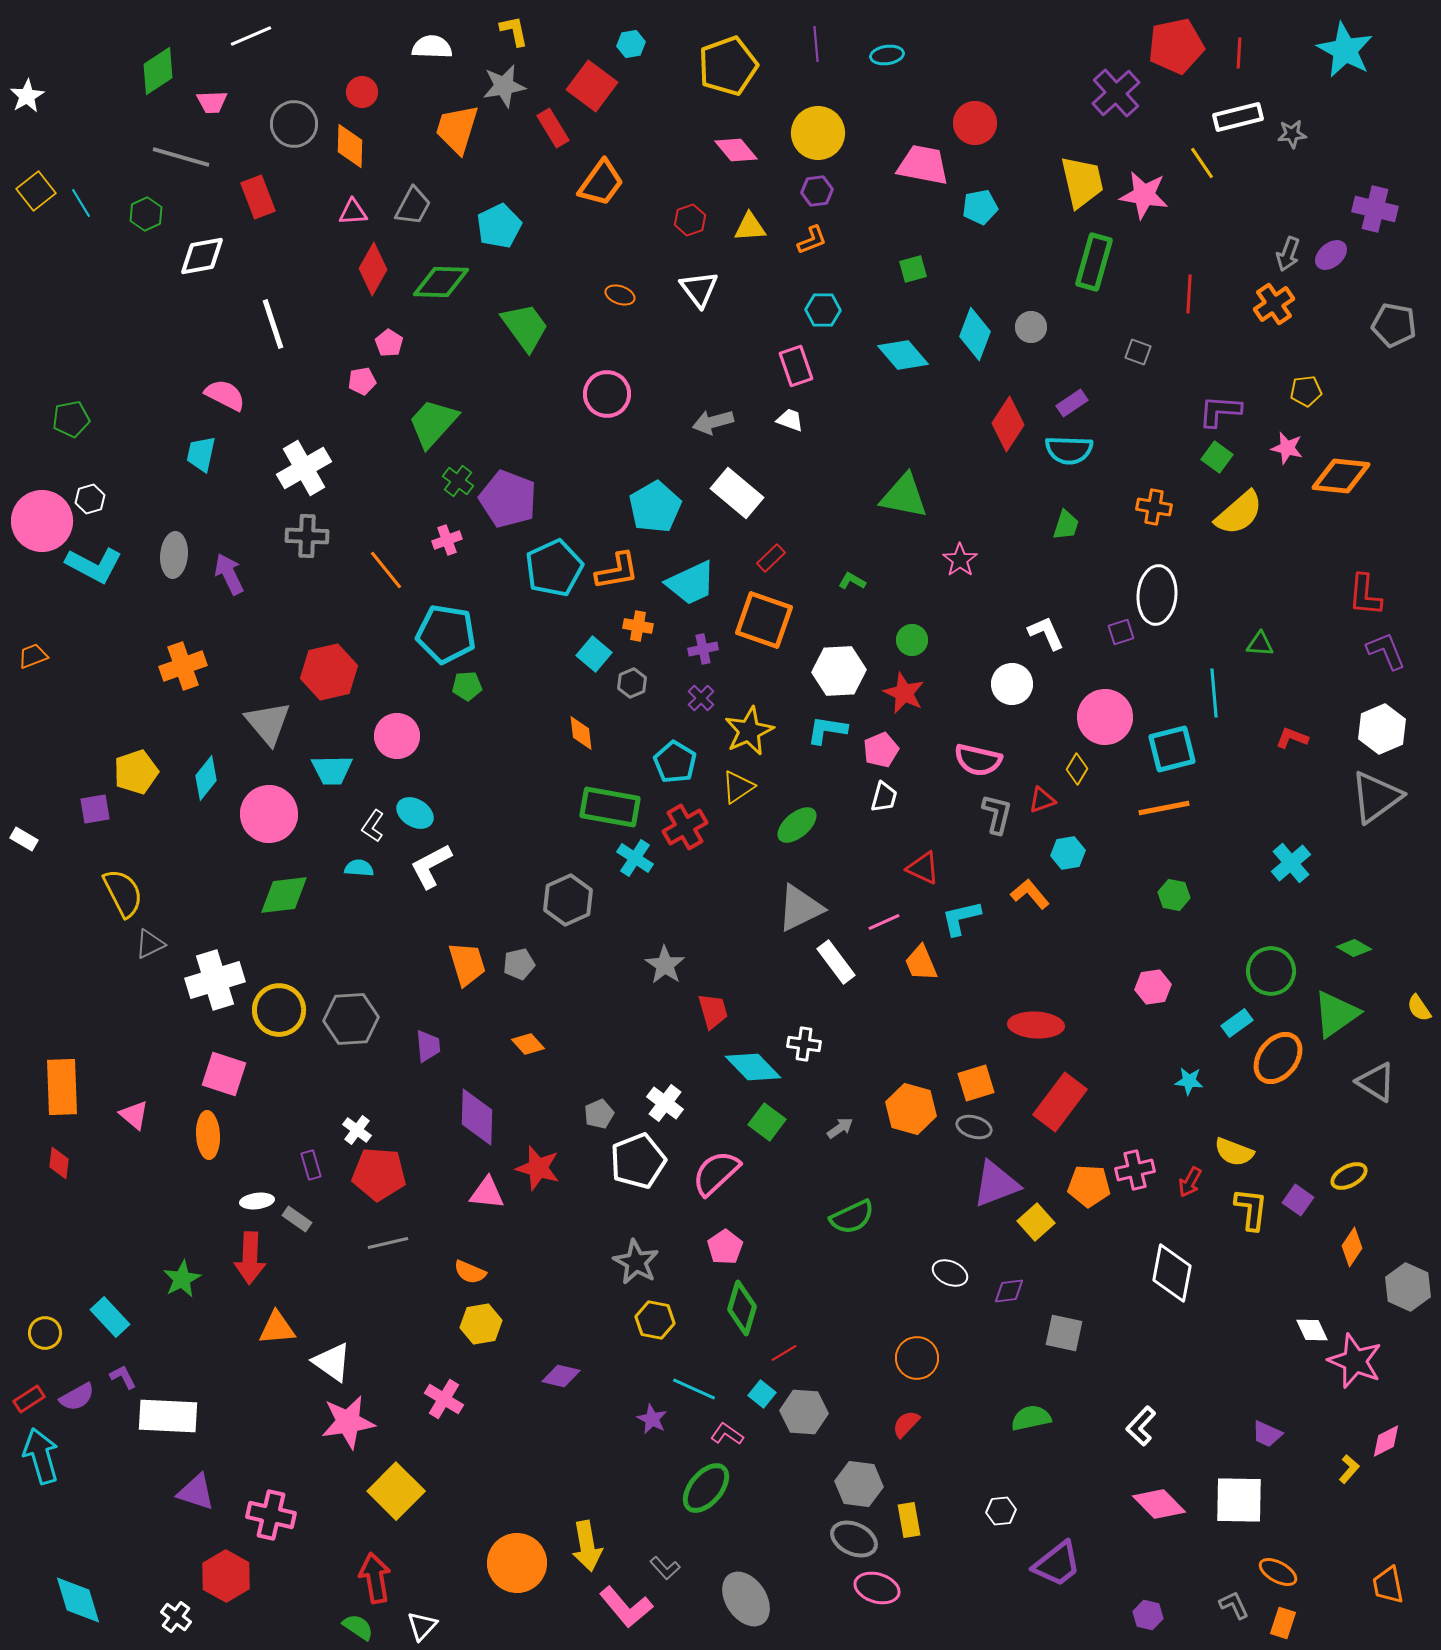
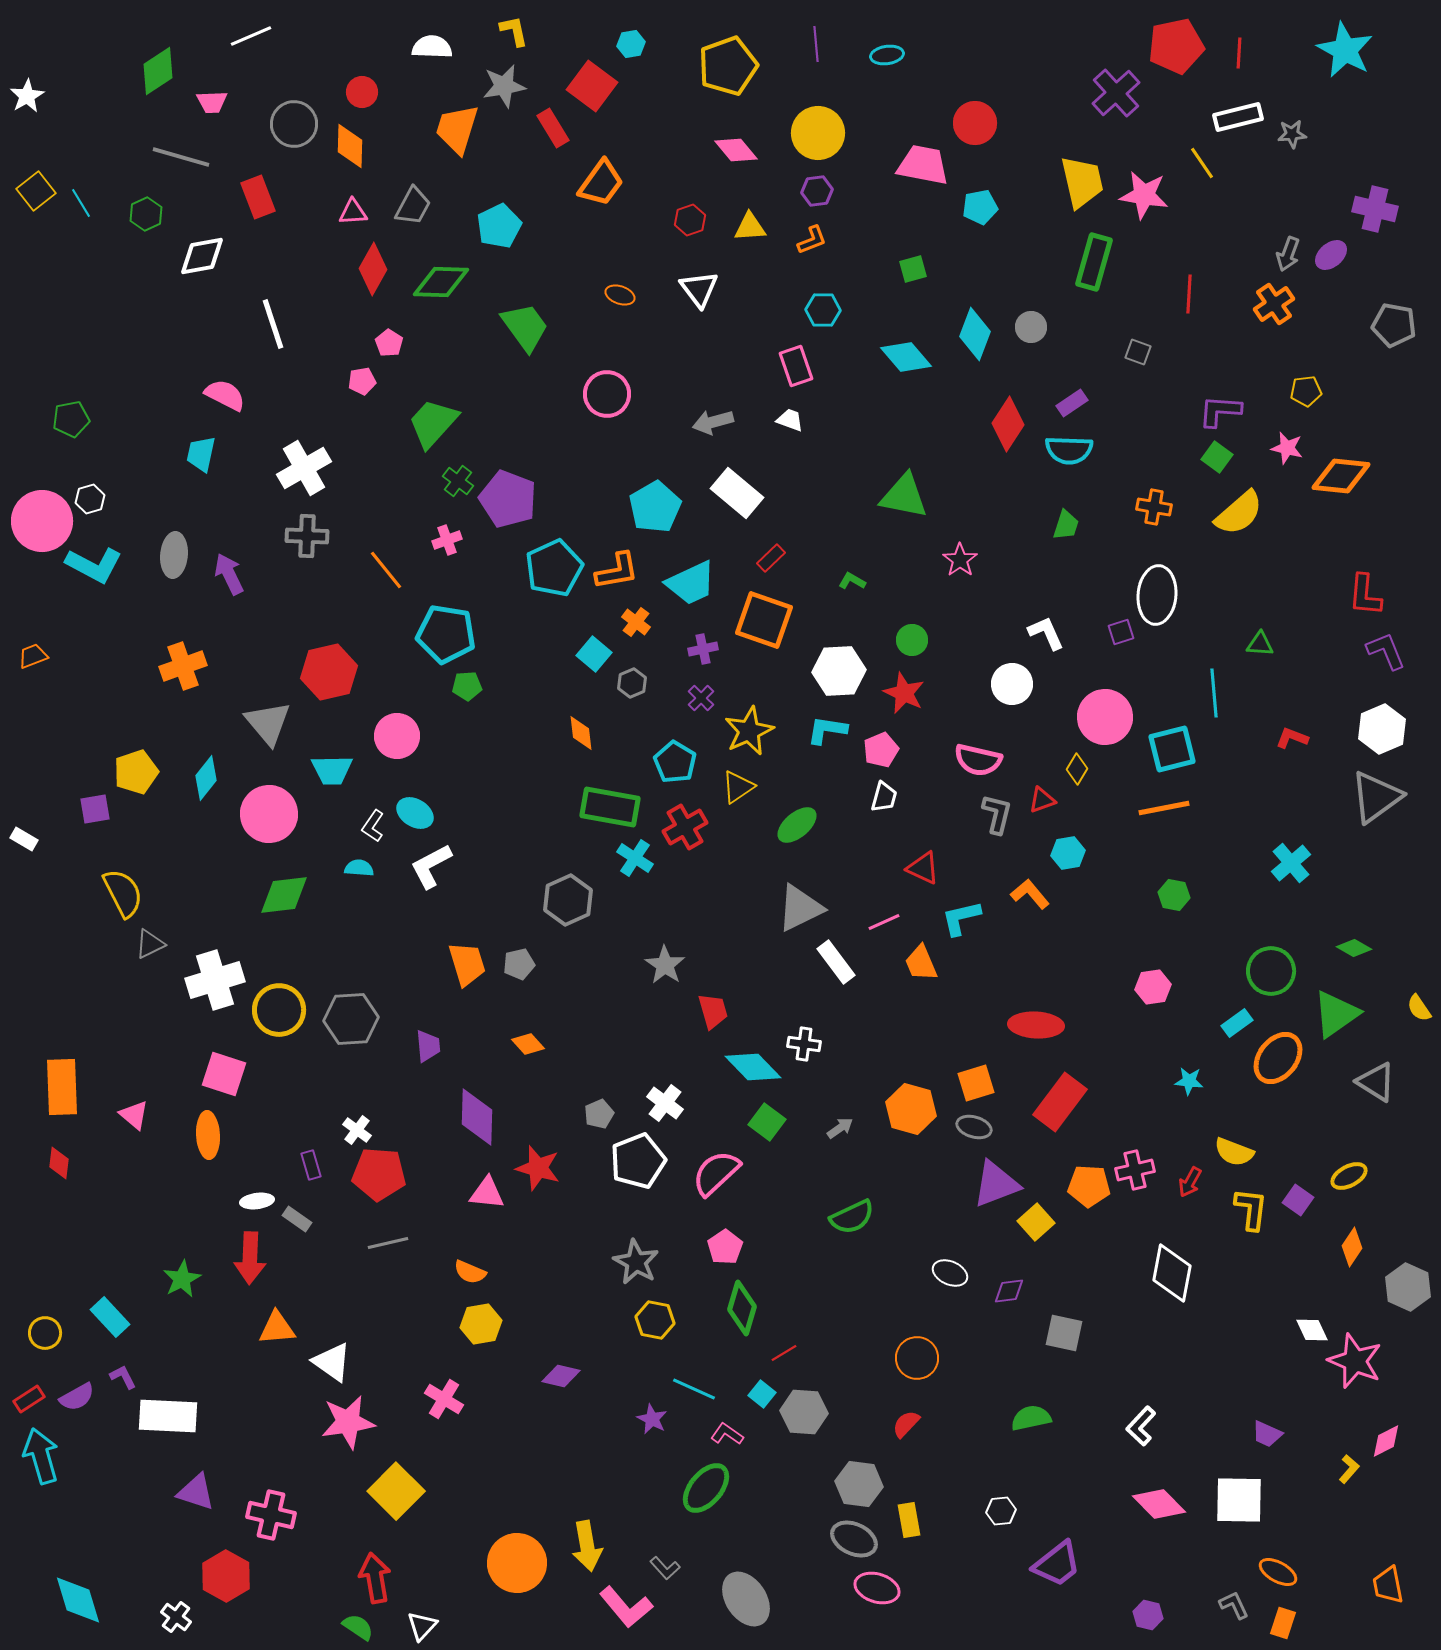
cyan diamond at (903, 355): moved 3 px right, 2 px down
orange cross at (638, 626): moved 2 px left, 4 px up; rotated 28 degrees clockwise
